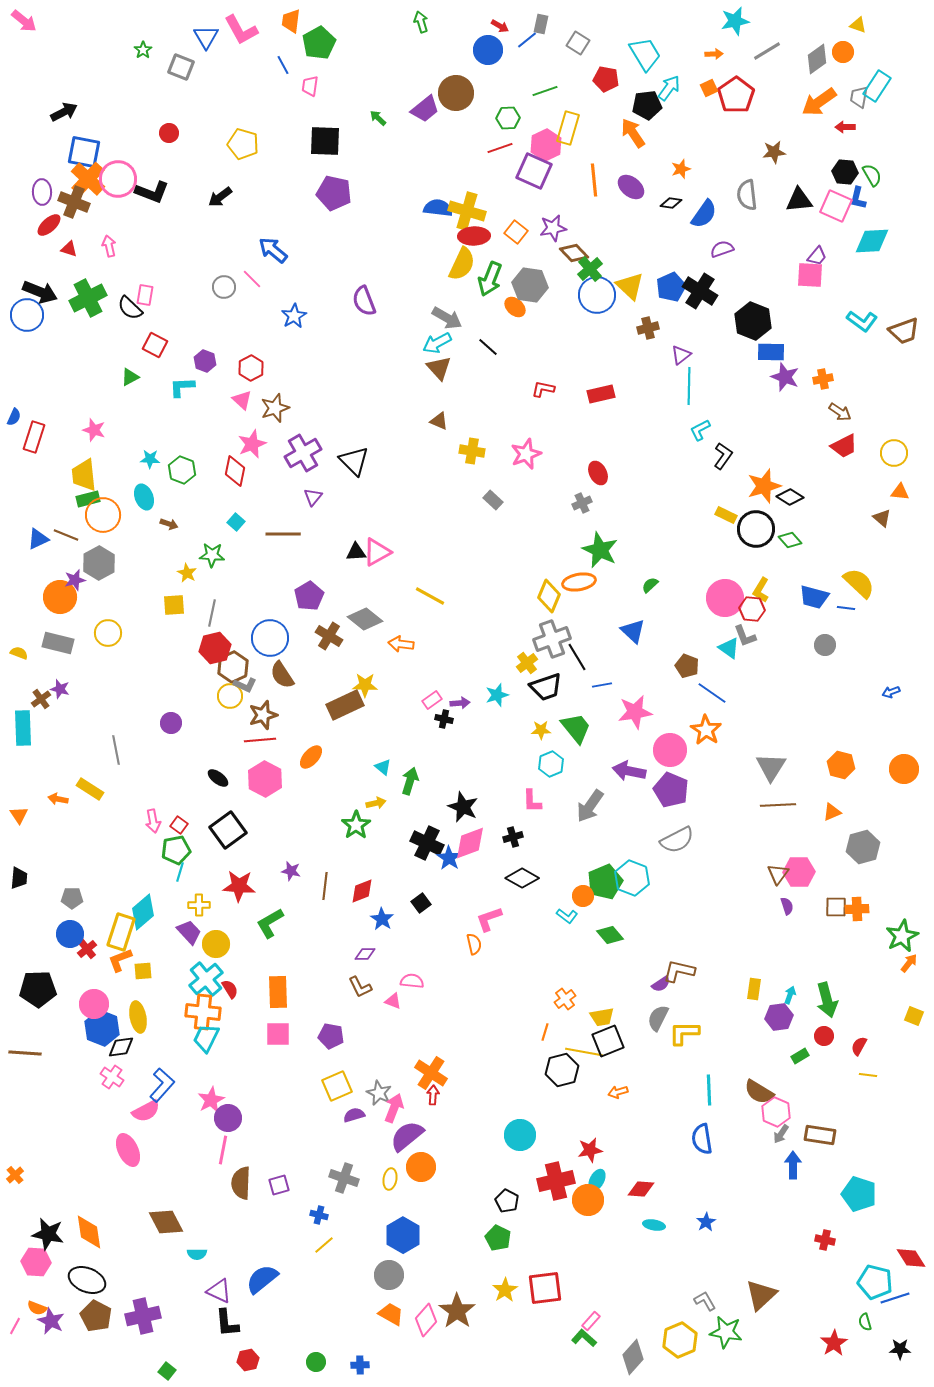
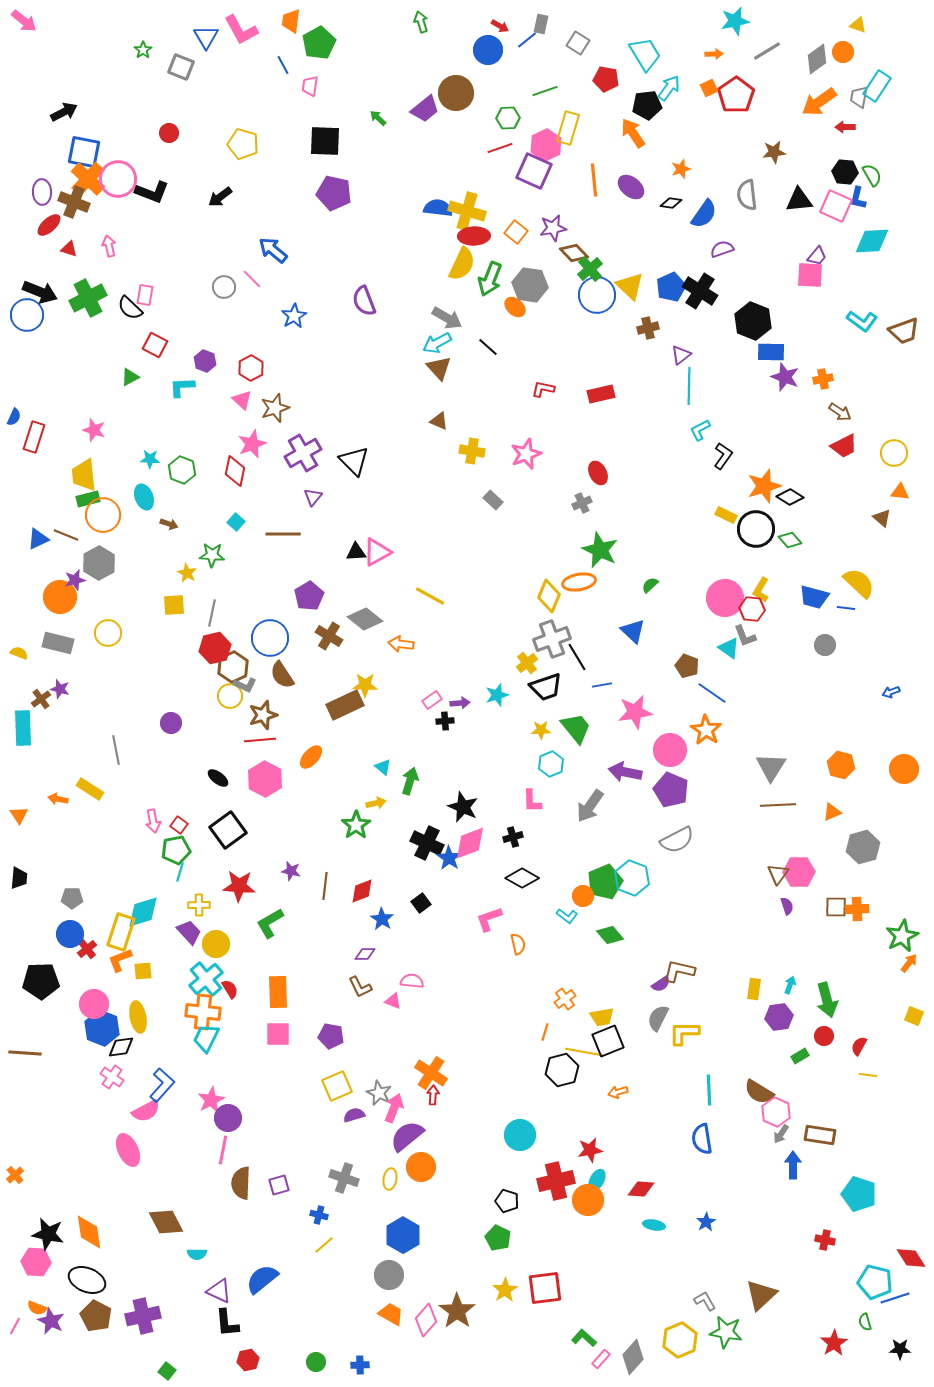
black cross at (444, 719): moved 1 px right, 2 px down; rotated 18 degrees counterclockwise
purple arrow at (629, 771): moved 4 px left, 1 px down
cyan diamond at (143, 912): rotated 24 degrees clockwise
orange semicircle at (474, 944): moved 44 px right
black pentagon at (38, 989): moved 3 px right, 8 px up
cyan arrow at (790, 995): moved 10 px up
black pentagon at (507, 1201): rotated 10 degrees counterclockwise
pink rectangle at (591, 1321): moved 10 px right, 38 px down
